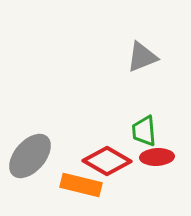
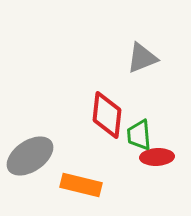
gray triangle: moved 1 px down
green trapezoid: moved 5 px left, 4 px down
gray ellipse: rotated 15 degrees clockwise
red diamond: moved 46 px up; rotated 66 degrees clockwise
